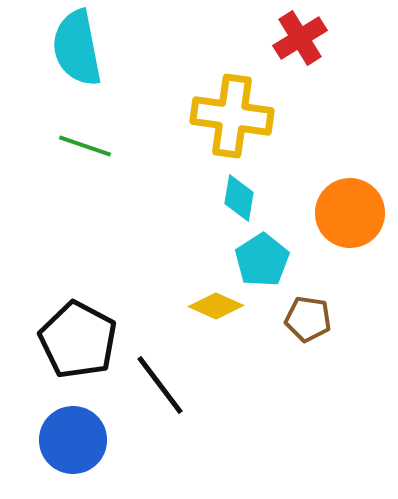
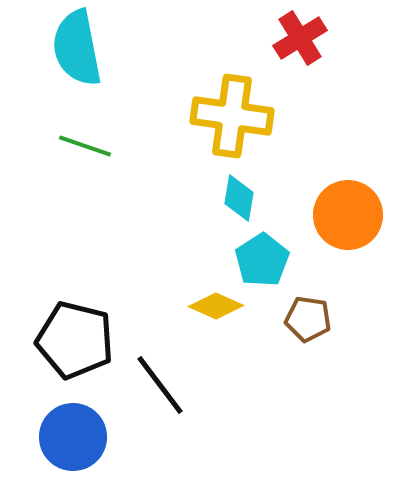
orange circle: moved 2 px left, 2 px down
black pentagon: moved 3 px left; rotated 14 degrees counterclockwise
blue circle: moved 3 px up
